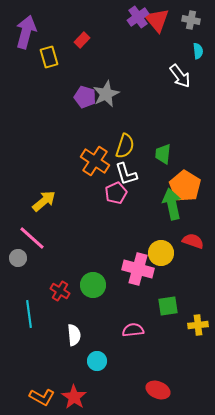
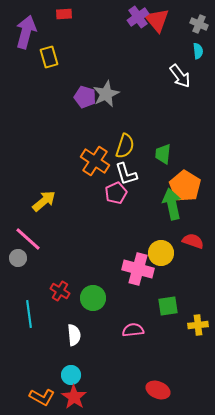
gray cross: moved 8 px right, 4 px down; rotated 12 degrees clockwise
red rectangle: moved 18 px left, 26 px up; rotated 42 degrees clockwise
pink line: moved 4 px left, 1 px down
green circle: moved 13 px down
cyan circle: moved 26 px left, 14 px down
